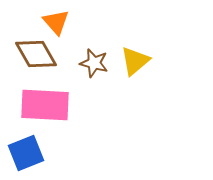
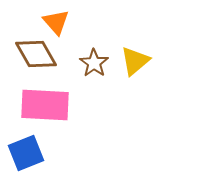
brown star: rotated 20 degrees clockwise
